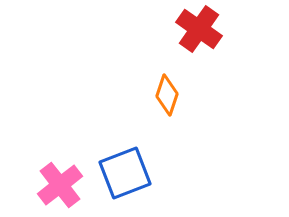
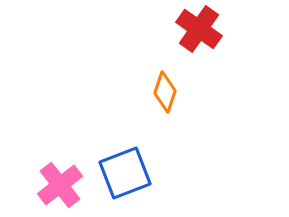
orange diamond: moved 2 px left, 3 px up
